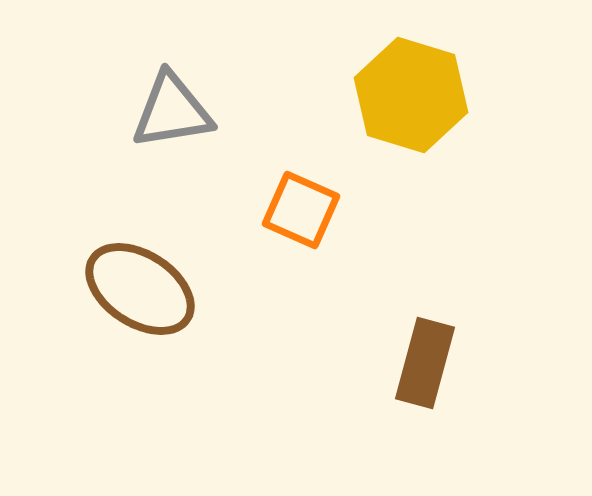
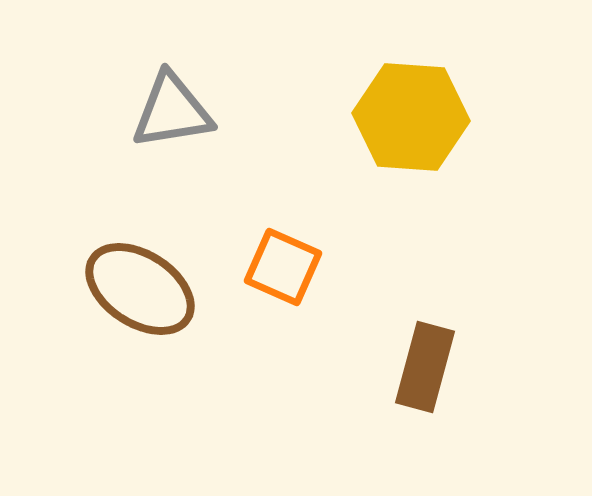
yellow hexagon: moved 22 px down; rotated 13 degrees counterclockwise
orange square: moved 18 px left, 57 px down
brown rectangle: moved 4 px down
